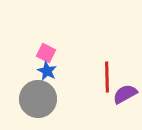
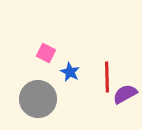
blue star: moved 23 px right, 1 px down
